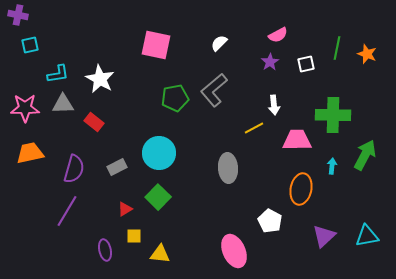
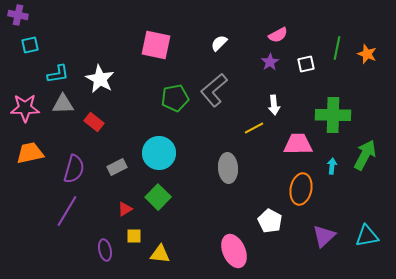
pink trapezoid: moved 1 px right, 4 px down
